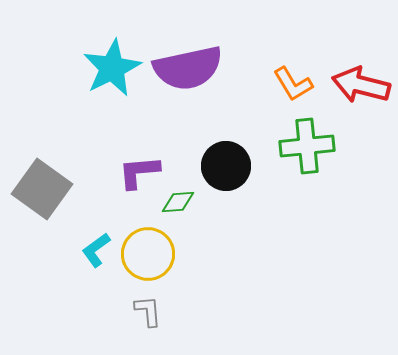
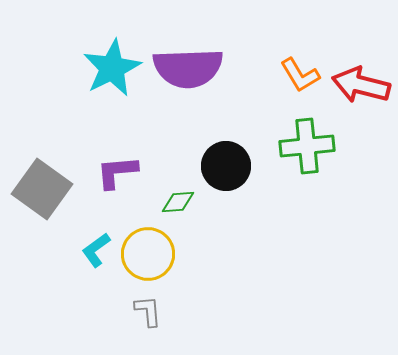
purple semicircle: rotated 10 degrees clockwise
orange L-shape: moved 7 px right, 9 px up
purple L-shape: moved 22 px left
